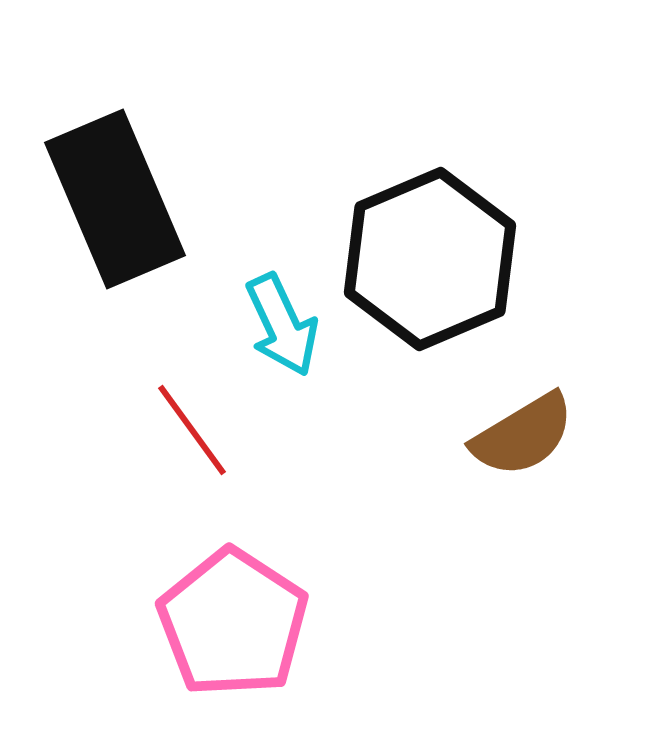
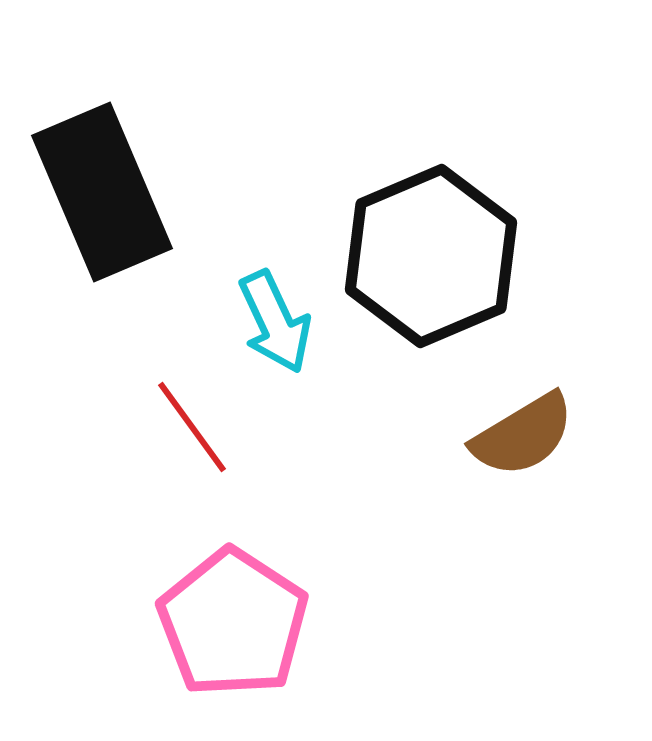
black rectangle: moved 13 px left, 7 px up
black hexagon: moved 1 px right, 3 px up
cyan arrow: moved 7 px left, 3 px up
red line: moved 3 px up
